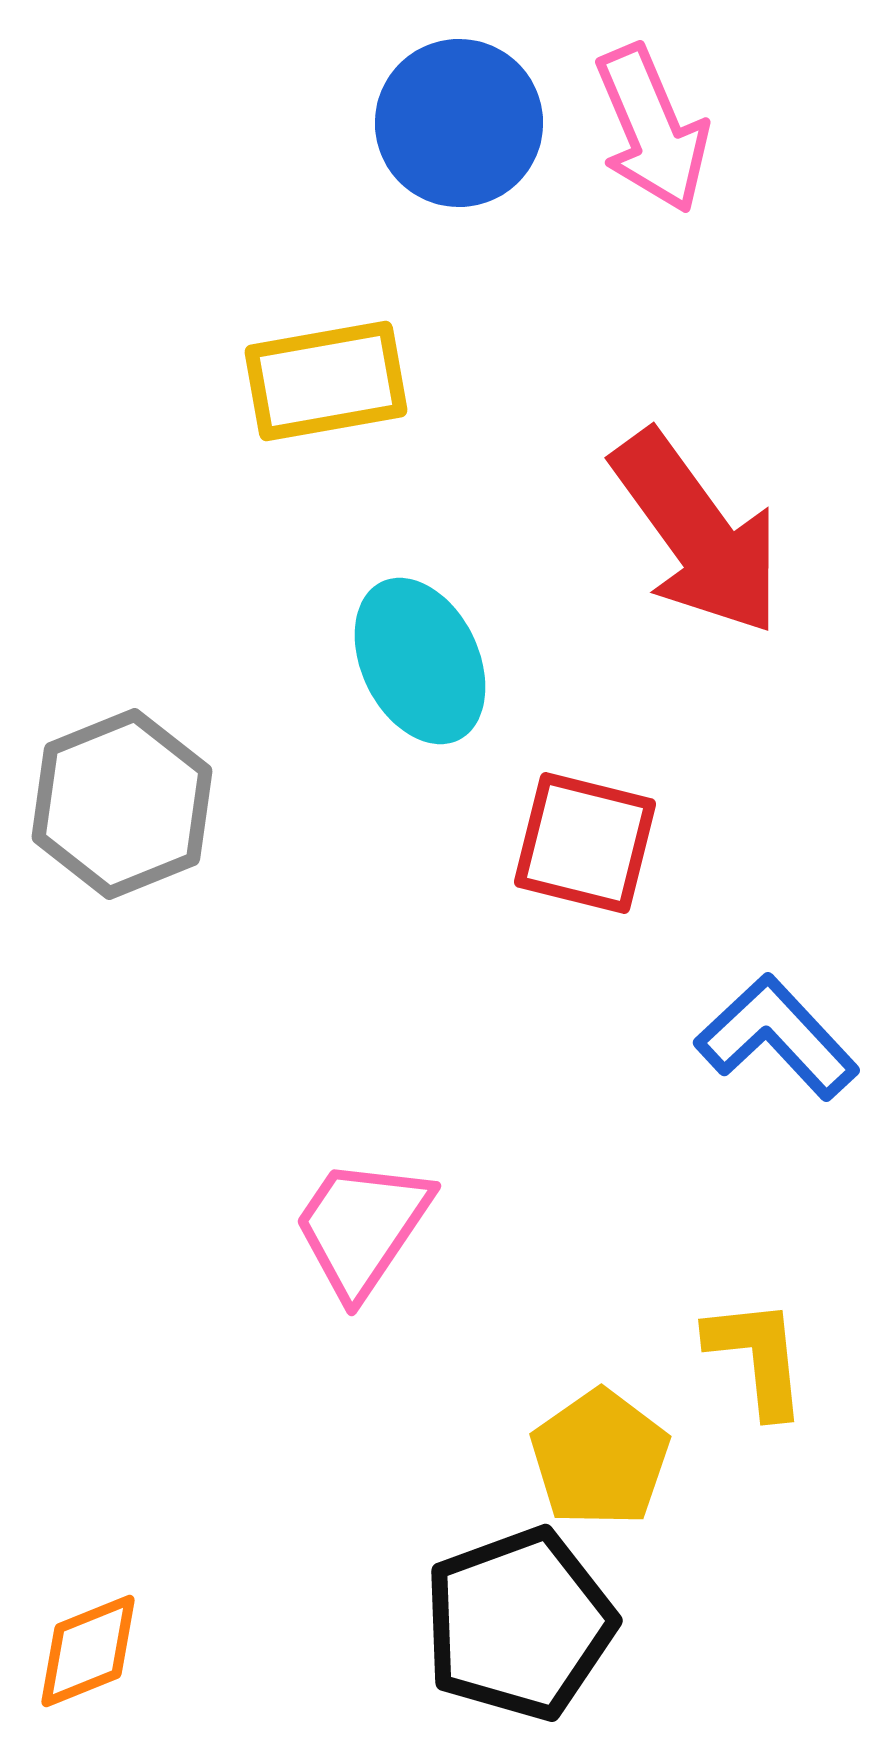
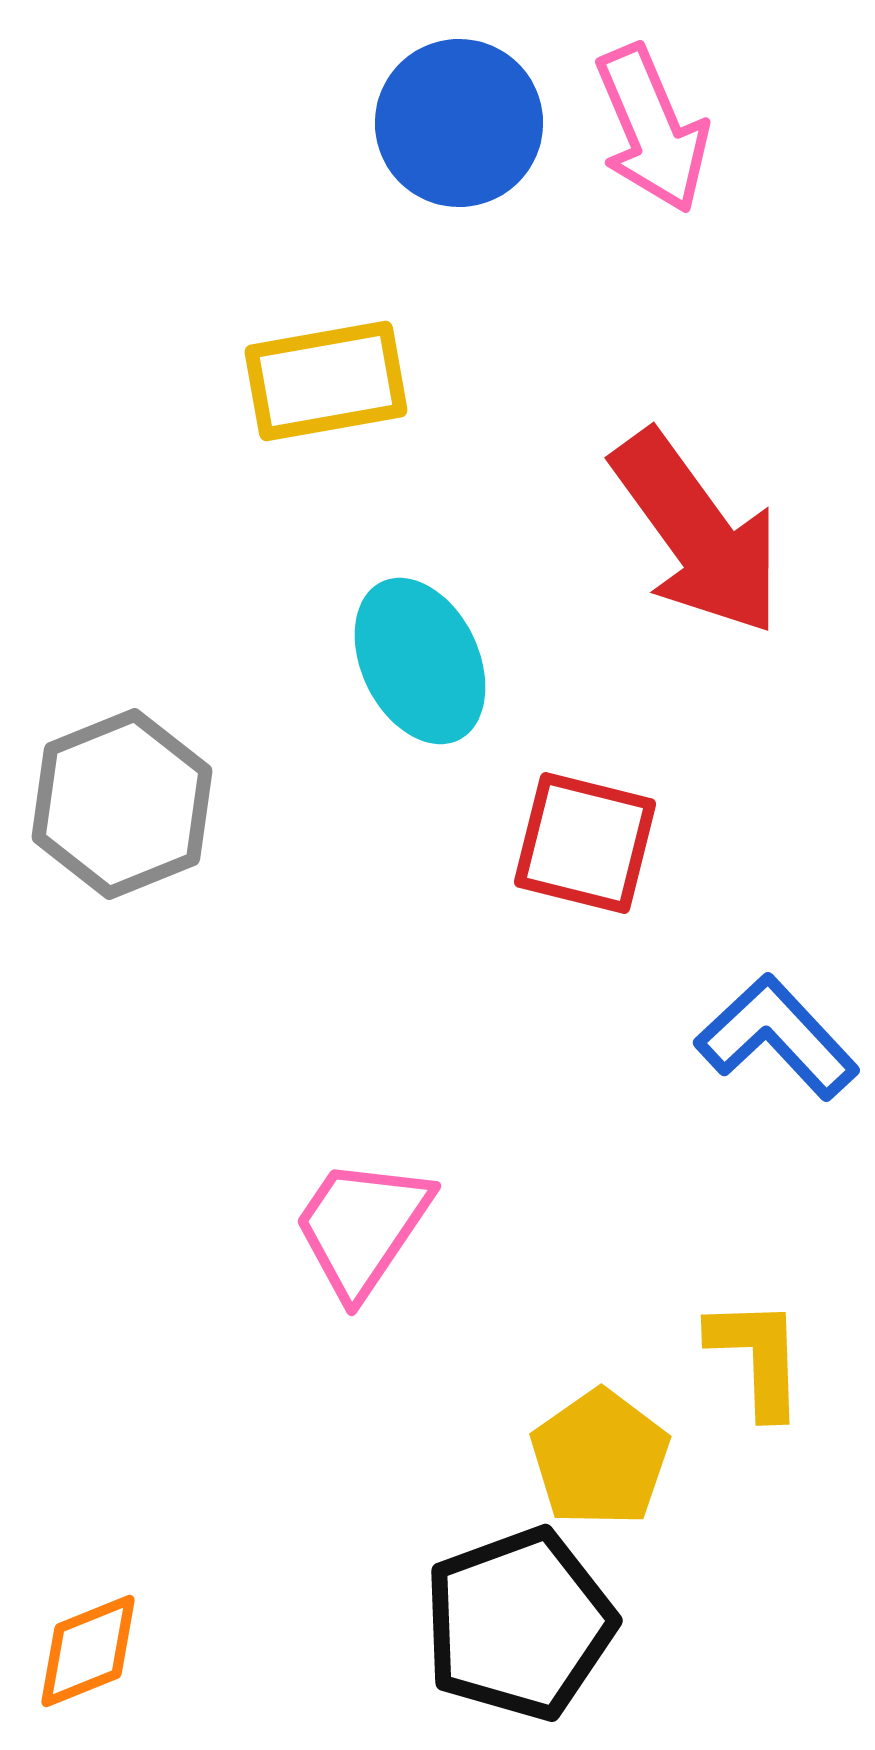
yellow L-shape: rotated 4 degrees clockwise
